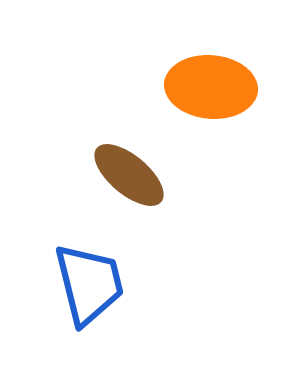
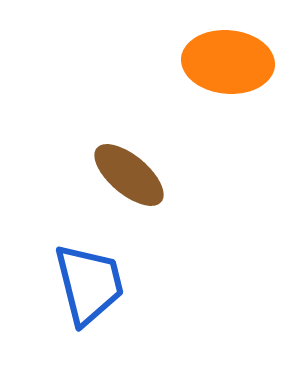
orange ellipse: moved 17 px right, 25 px up
